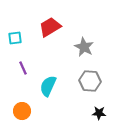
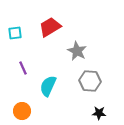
cyan square: moved 5 px up
gray star: moved 7 px left, 4 px down
